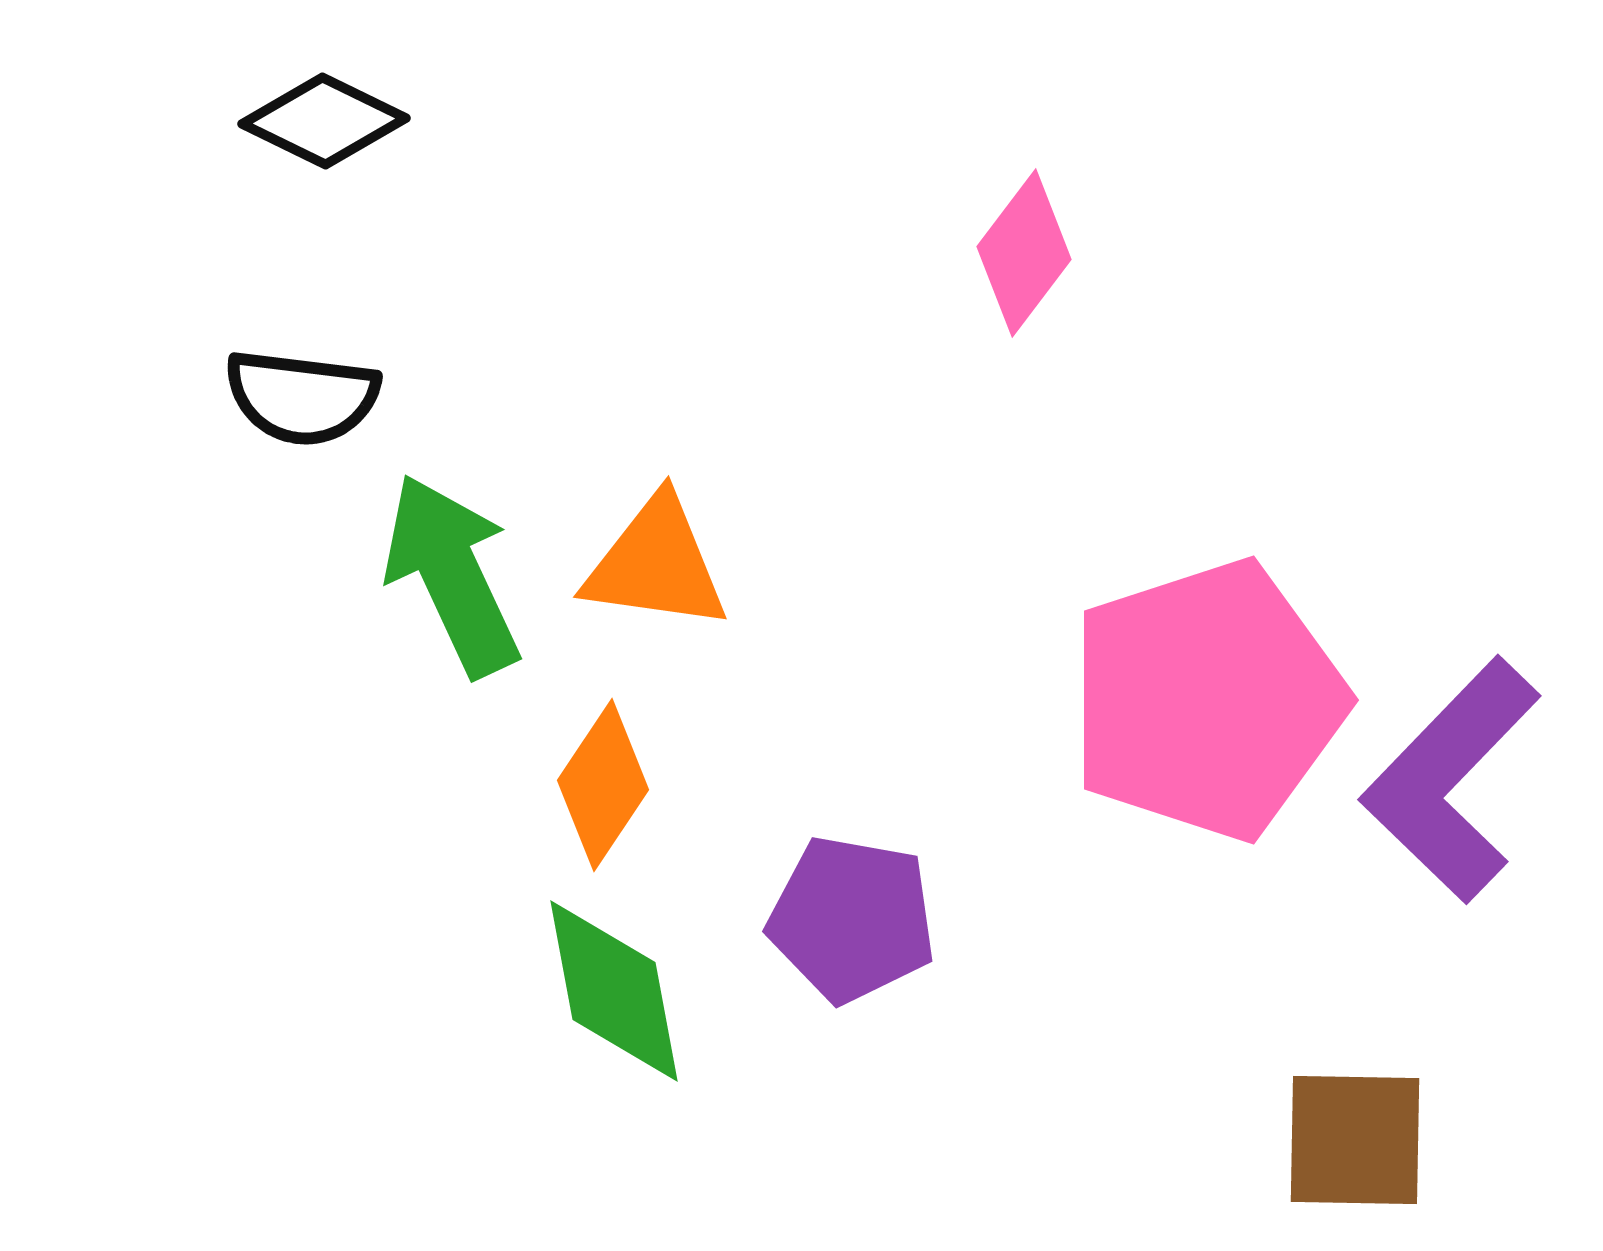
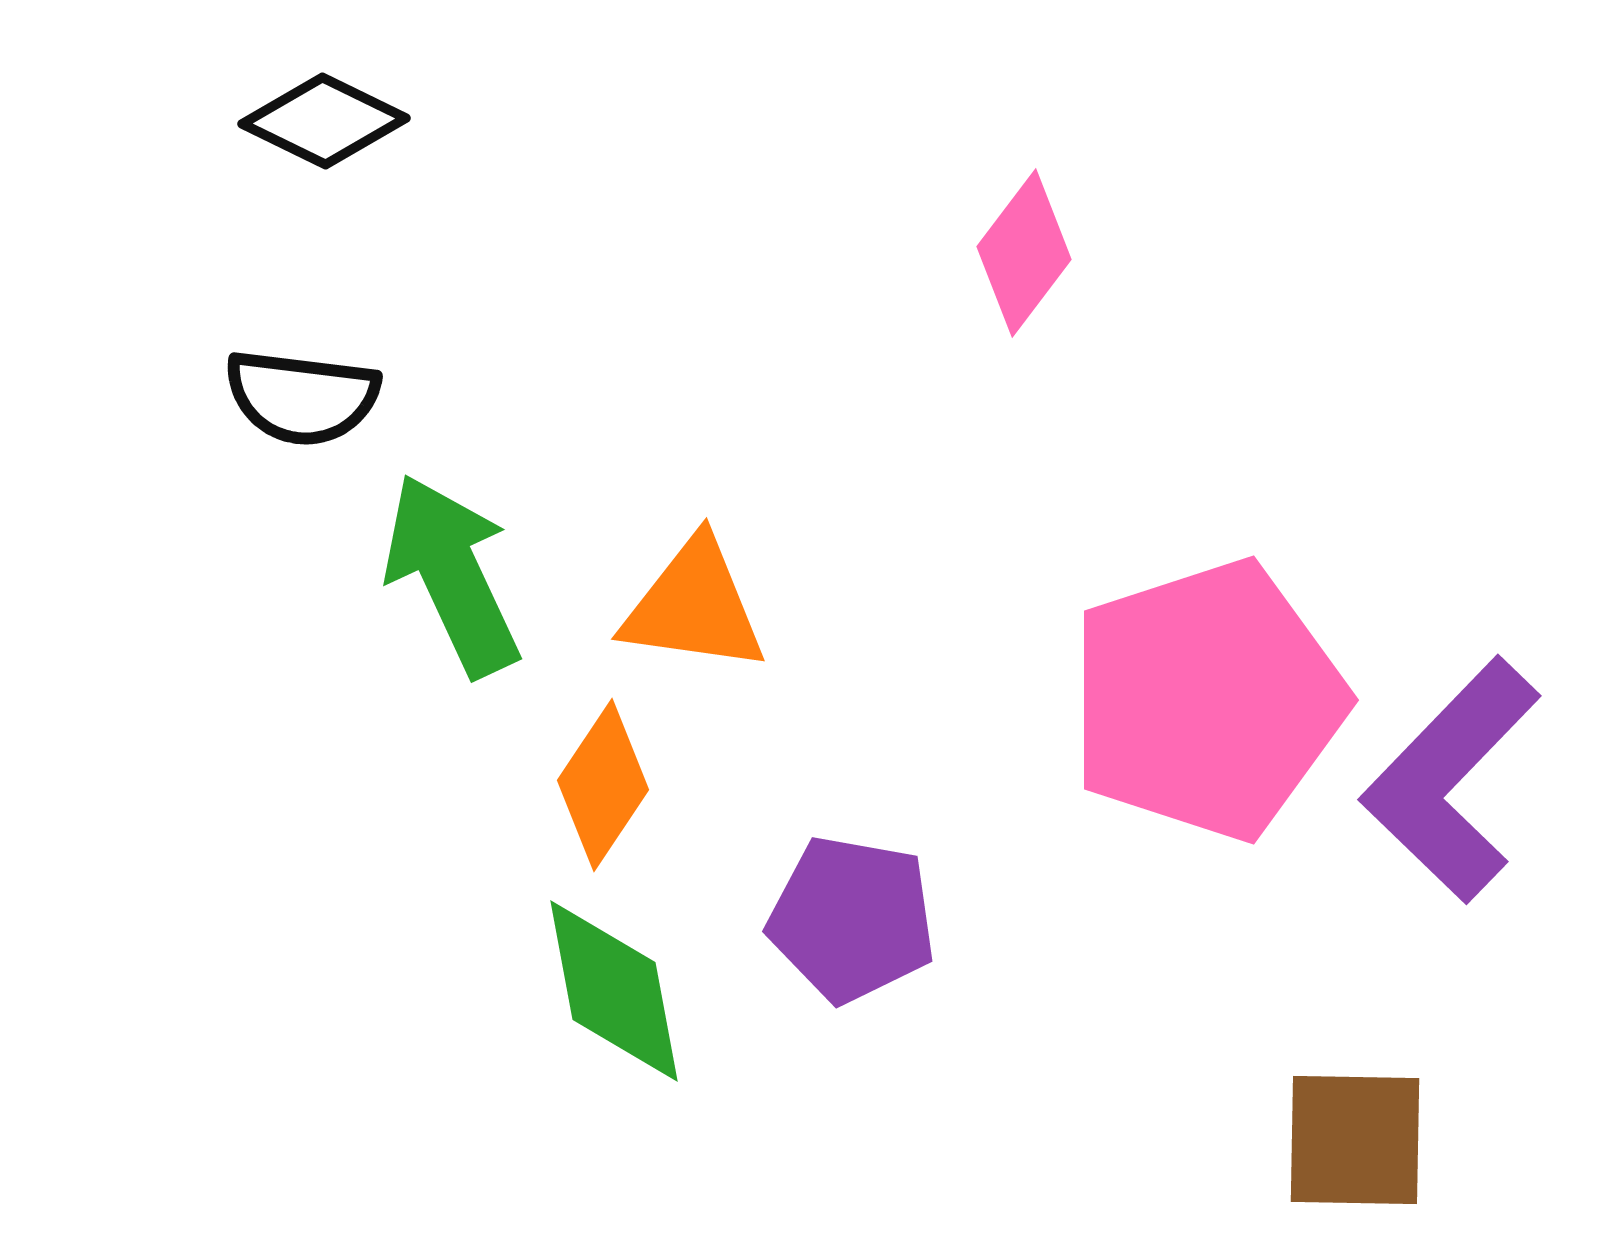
orange triangle: moved 38 px right, 42 px down
